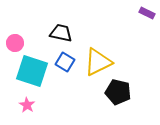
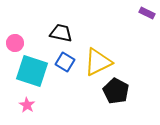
black pentagon: moved 2 px left, 1 px up; rotated 15 degrees clockwise
